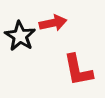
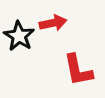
black star: moved 1 px left
